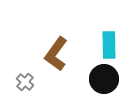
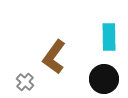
cyan rectangle: moved 8 px up
brown L-shape: moved 2 px left, 3 px down
